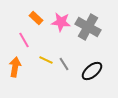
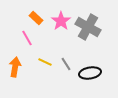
pink star: moved 1 px up; rotated 30 degrees clockwise
pink line: moved 3 px right, 2 px up
yellow line: moved 1 px left, 2 px down
gray line: moved 2 px right
black ellipse: moved 2 px left, 2 px down; rotated 30 degrees clockwise
